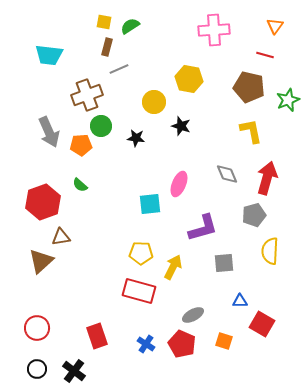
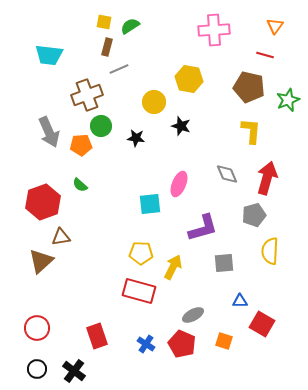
yellow L-shape at (251, 131): rotated 16 degrees clockwise
